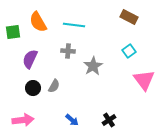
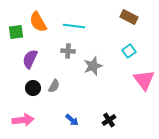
cyan line: moved 1 px down
green square: moved 3 px right
gray star: rotated 12 degrees clockwise
